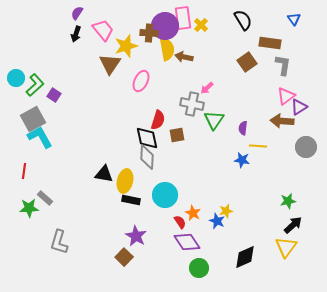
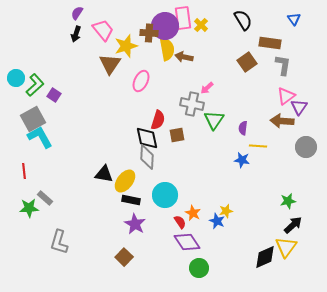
purple triangle at (299, 107): rotated 24 degrees counterclockwise
red line at (24, 171): rotated 14 degrees counterclockwise
yellow ellipse at (125, 181): rotated 25 degrees clockwise
purple star at (136, 236): moved 1 px left, 12 px up
black diamond at (245, 257): moved 20 px right
